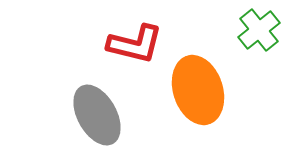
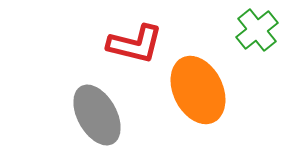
green cross: moved 2 px left
orange ellipse: rotated 8 degrees counterclockwise
